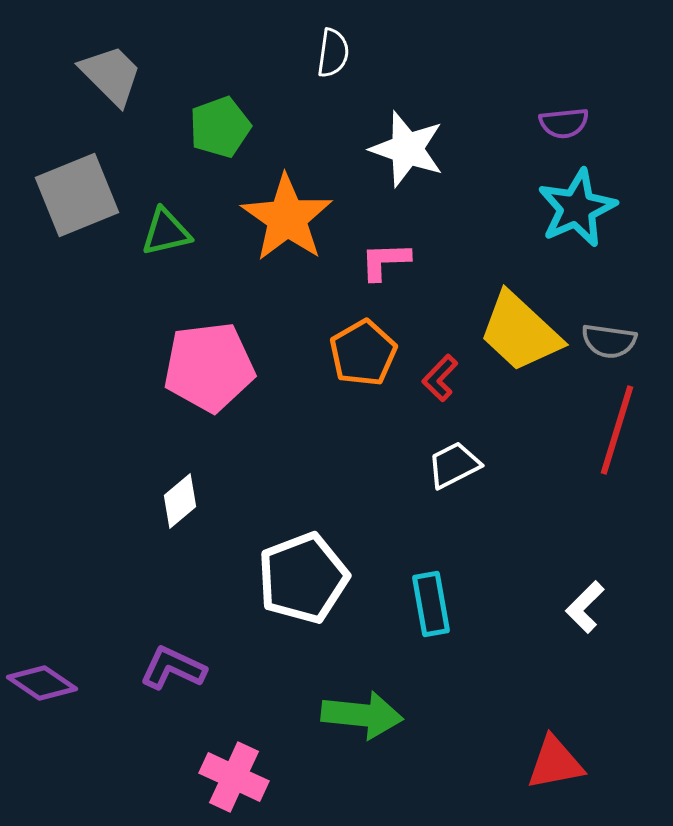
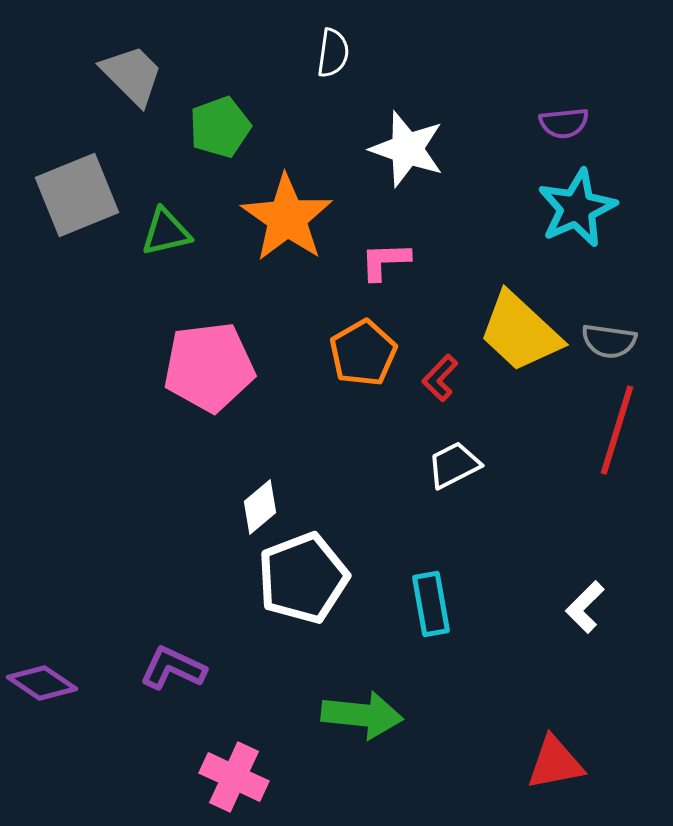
gray trapezoid: moved 21 px right
white diamond: moved 80 px right, 6 px down
